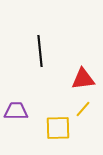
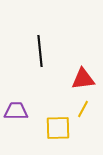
yellow line: rotated 12 degrees counterclockwise
